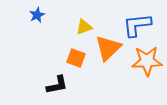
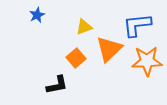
orange triangle: moved 1 px right, 1 px down
orange square: rotated 30 degrees clockwise
